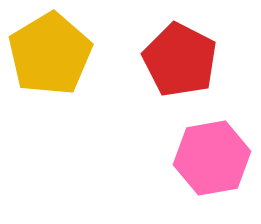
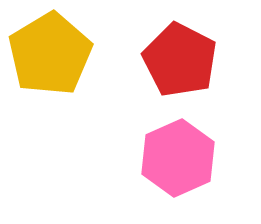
pink hexagon: moved 34 px left; rotated 14 degrees counterclockwise
